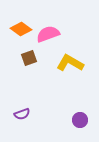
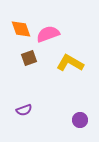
orange diamond: rotated 35 degrees clockwise
purple semicircle: moved 2 px right, 4 px up
